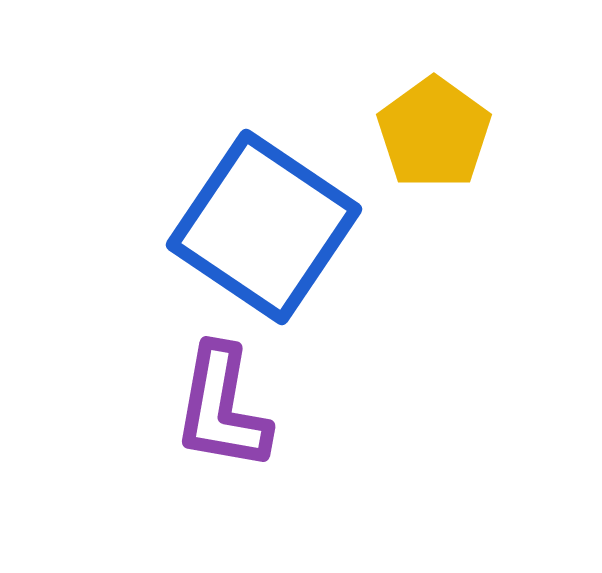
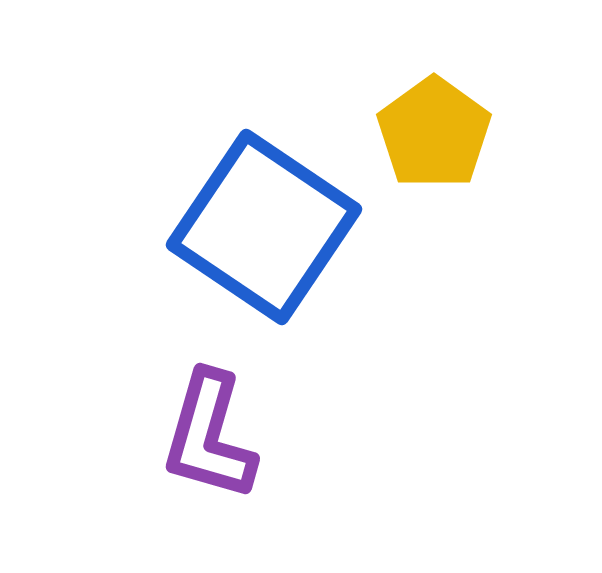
purple L-shape: moved 13 px left, 28 px down; rotated 6 degrees clockwise
